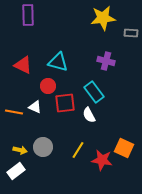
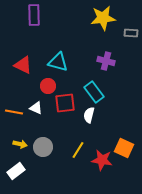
purple rectangle: moved 6 px right
white triangle: moved 1 px right, 1 px down
white semicircle: rotated 42 degrees clockwise
yellow arrow: moved 6 px up
